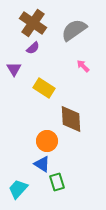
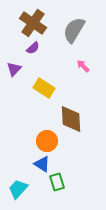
gray semicircle: rotated 24 degrees counterclockwise
purple triangle: rotated 14 degrees clockwise
